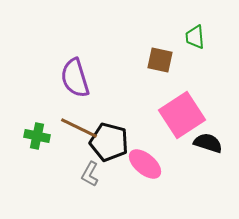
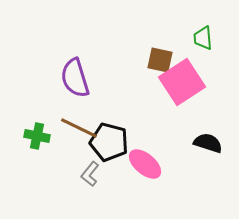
green trapezoid: moved 8 px right, 1 px down
pink square: moved 33 px up
gray L-shape: rotated 10 degrees clockwise
